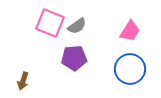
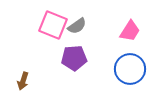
pink square: moved 3 px right, 2 px down
